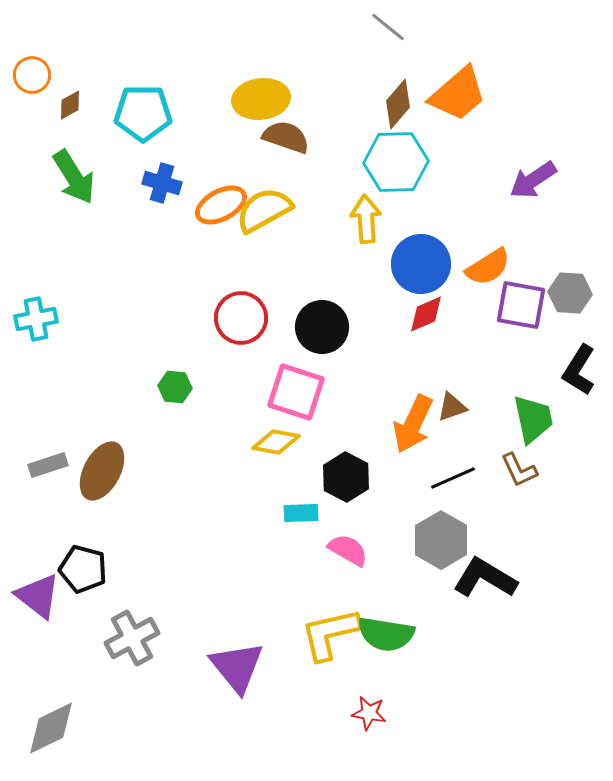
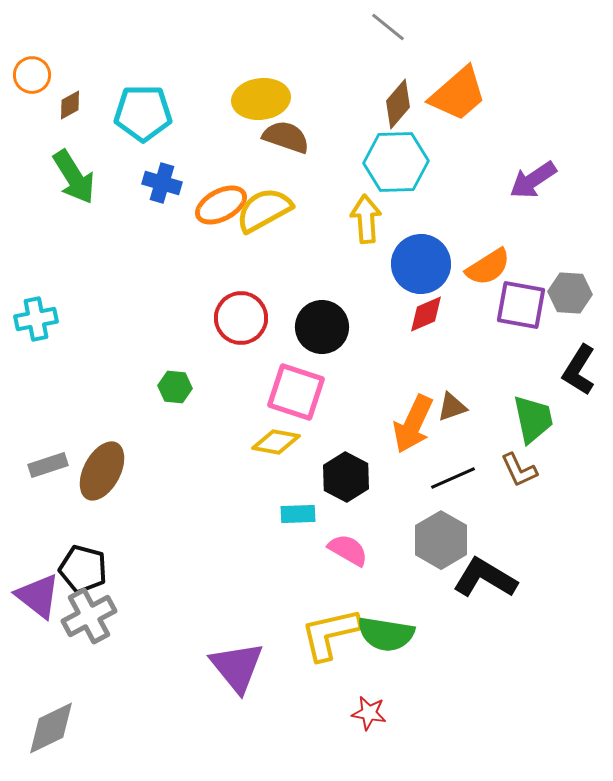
cyan rectangle at (301, 513): moved 3 px left, 1 px down
gray cross at (132, 638): moved 43 px left, 22 px up
